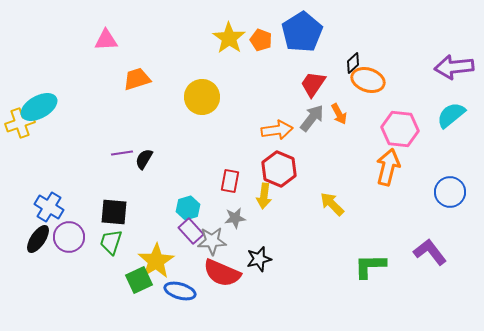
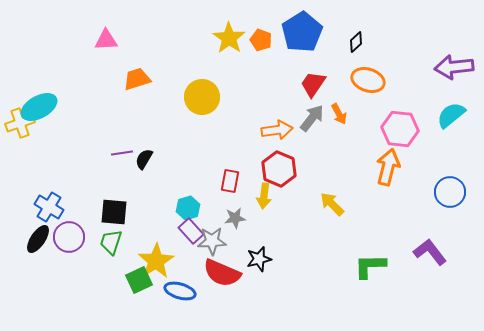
black diamond at (353, 63): moved 3 px right, 21 px up
